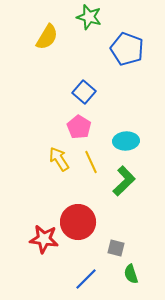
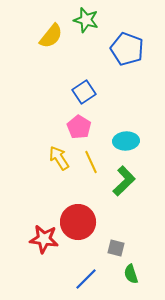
green star: moved 3 px left, 3 px down
yellow semicircle: moved 4 px right, 1 px up; rotated 8 degrees clockwise
blue square: rotated 15 degrees clockwise
yellow arrow: moved 1 px up
